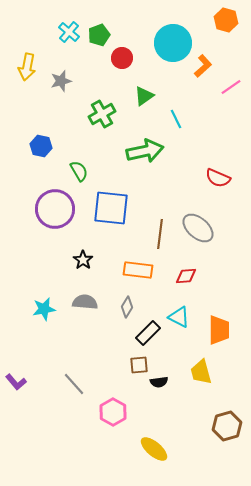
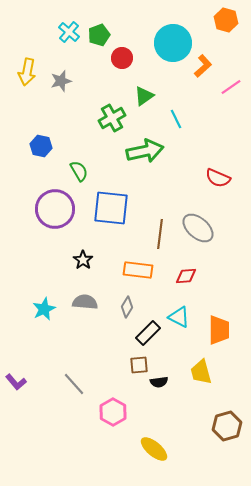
yellow arrow: moved 5 px down
green cross: moved 10 px right, 4 px down
cyan star: rotated 15 degrees counterclockwise
